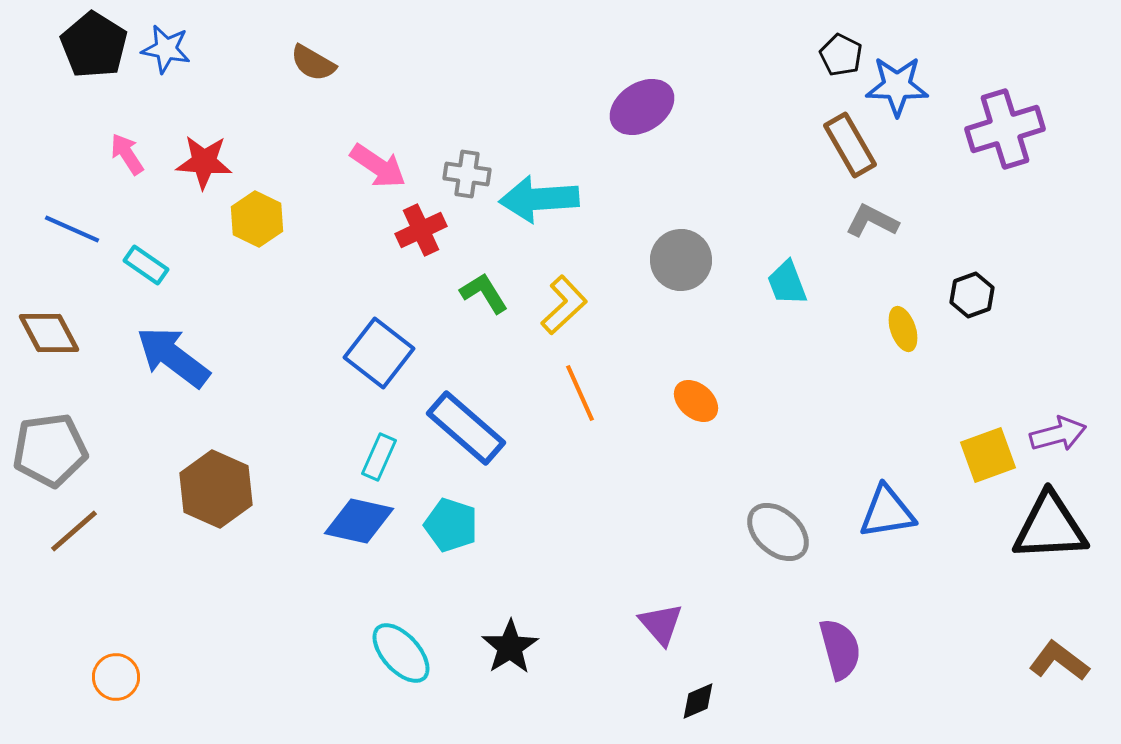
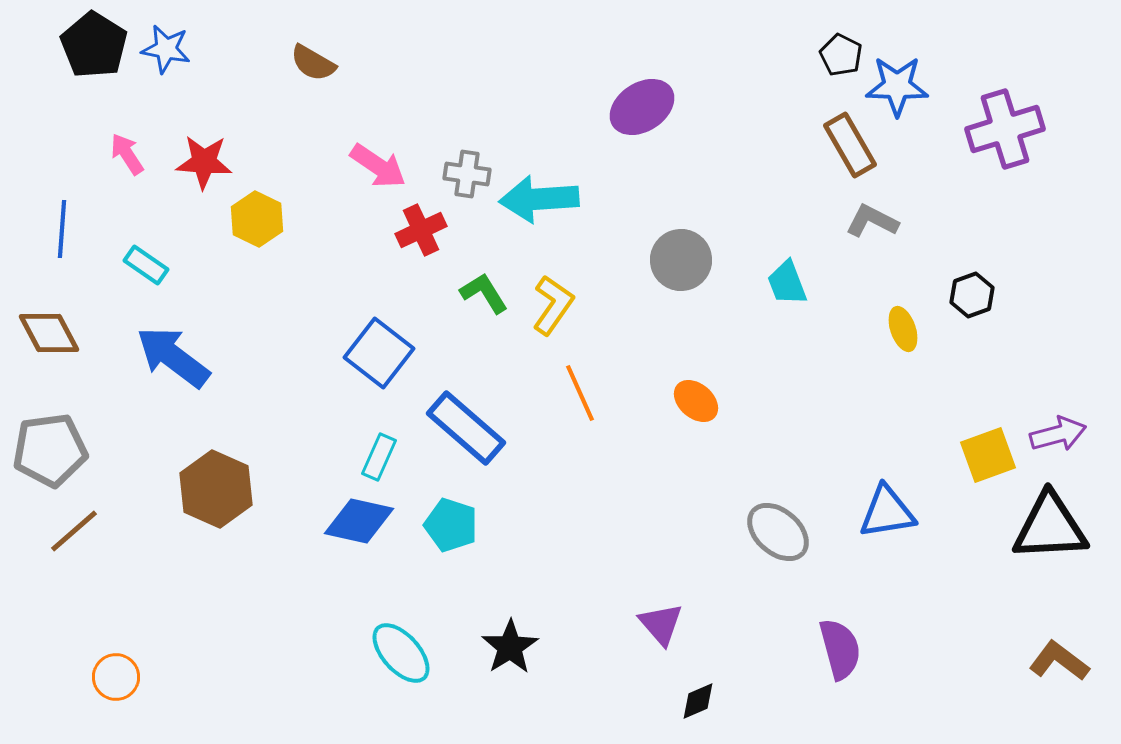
blue line at (72, 229): moved 10 px left; rotated 70 degrees clockwise
yellow L-shape at (564, 305): moved 11 px left; rotated 12 degrees counterclockwise
